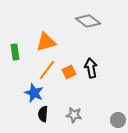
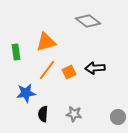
green rectangle: moved 1 px right
black arrow: moved 4 px right; rotated 84 degrees counterclockwise
blue star: moved 8 px left; rotated 30 degrees counterclockwise
gray star: moved 1 px up
gray circle: moved 3 px up
